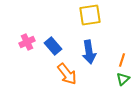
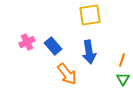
green triangle: rotated 16 degrees counterclockwise
